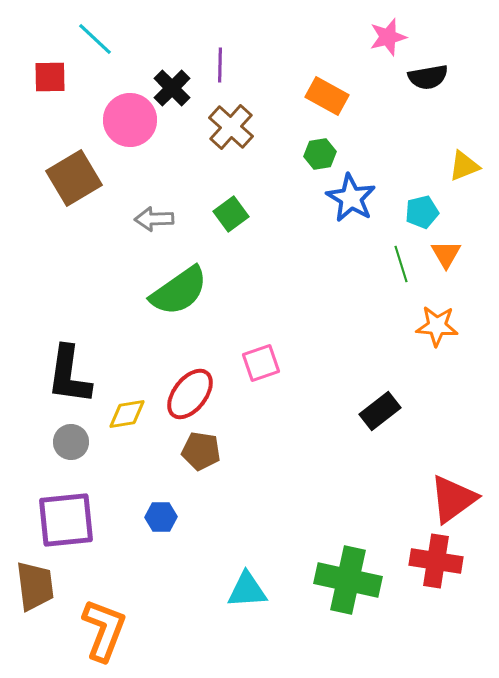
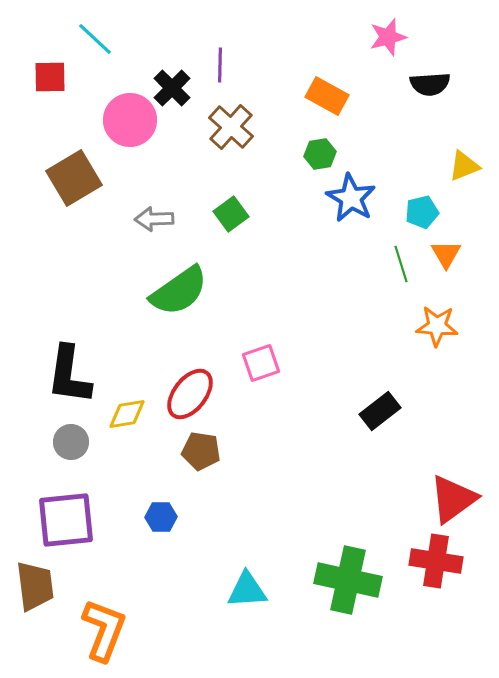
black semicircle: moved 2 px right, 7 px down; rotated 6 degrees clockwise
